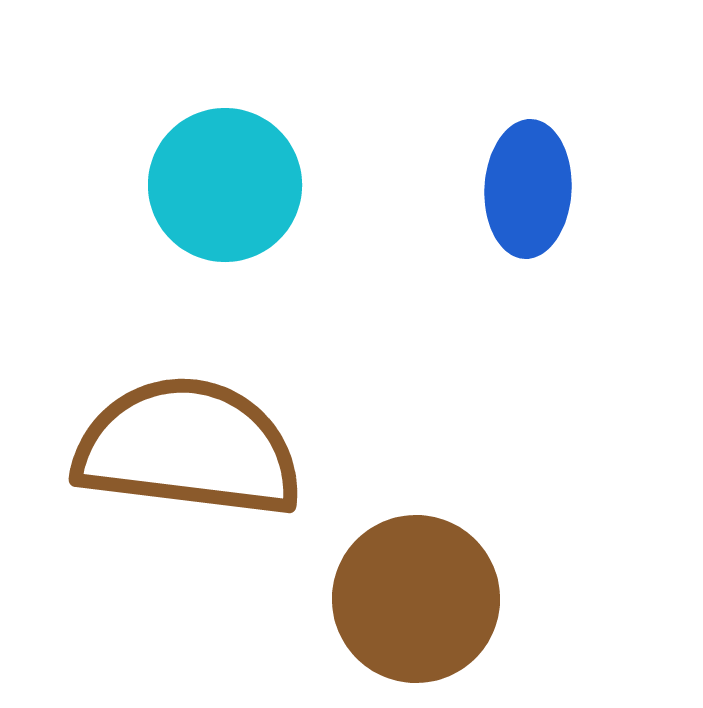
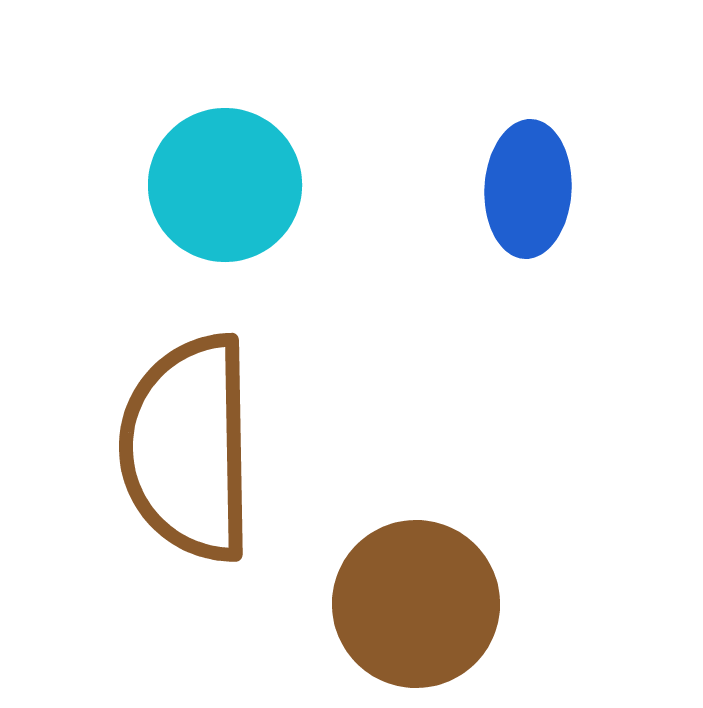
brown semicircle: rotated 98 degrees counterclockwise
brown circle: moved 5 px down
